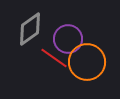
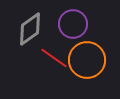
purple circle: moved 5 px right, 15 px up
orange circle: moved 2 px up
